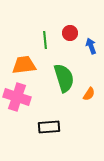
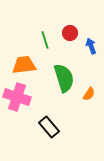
green line: rotated 12 degrees counterclockwise
black rectangle: rotated 55 degrees clockwise
